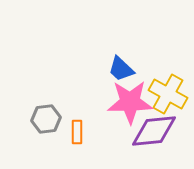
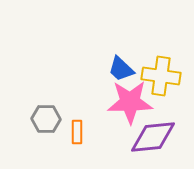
yellow cross: moved 7 px left, 18 px up; rotated 21 degrees counterclockwise
gray hexagon: rotated 8 degrees clockwise
purple diamond: moved 1 px left, 6 px down
